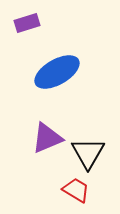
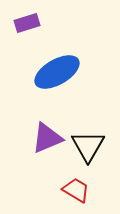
black triangle: moved 7 px up
